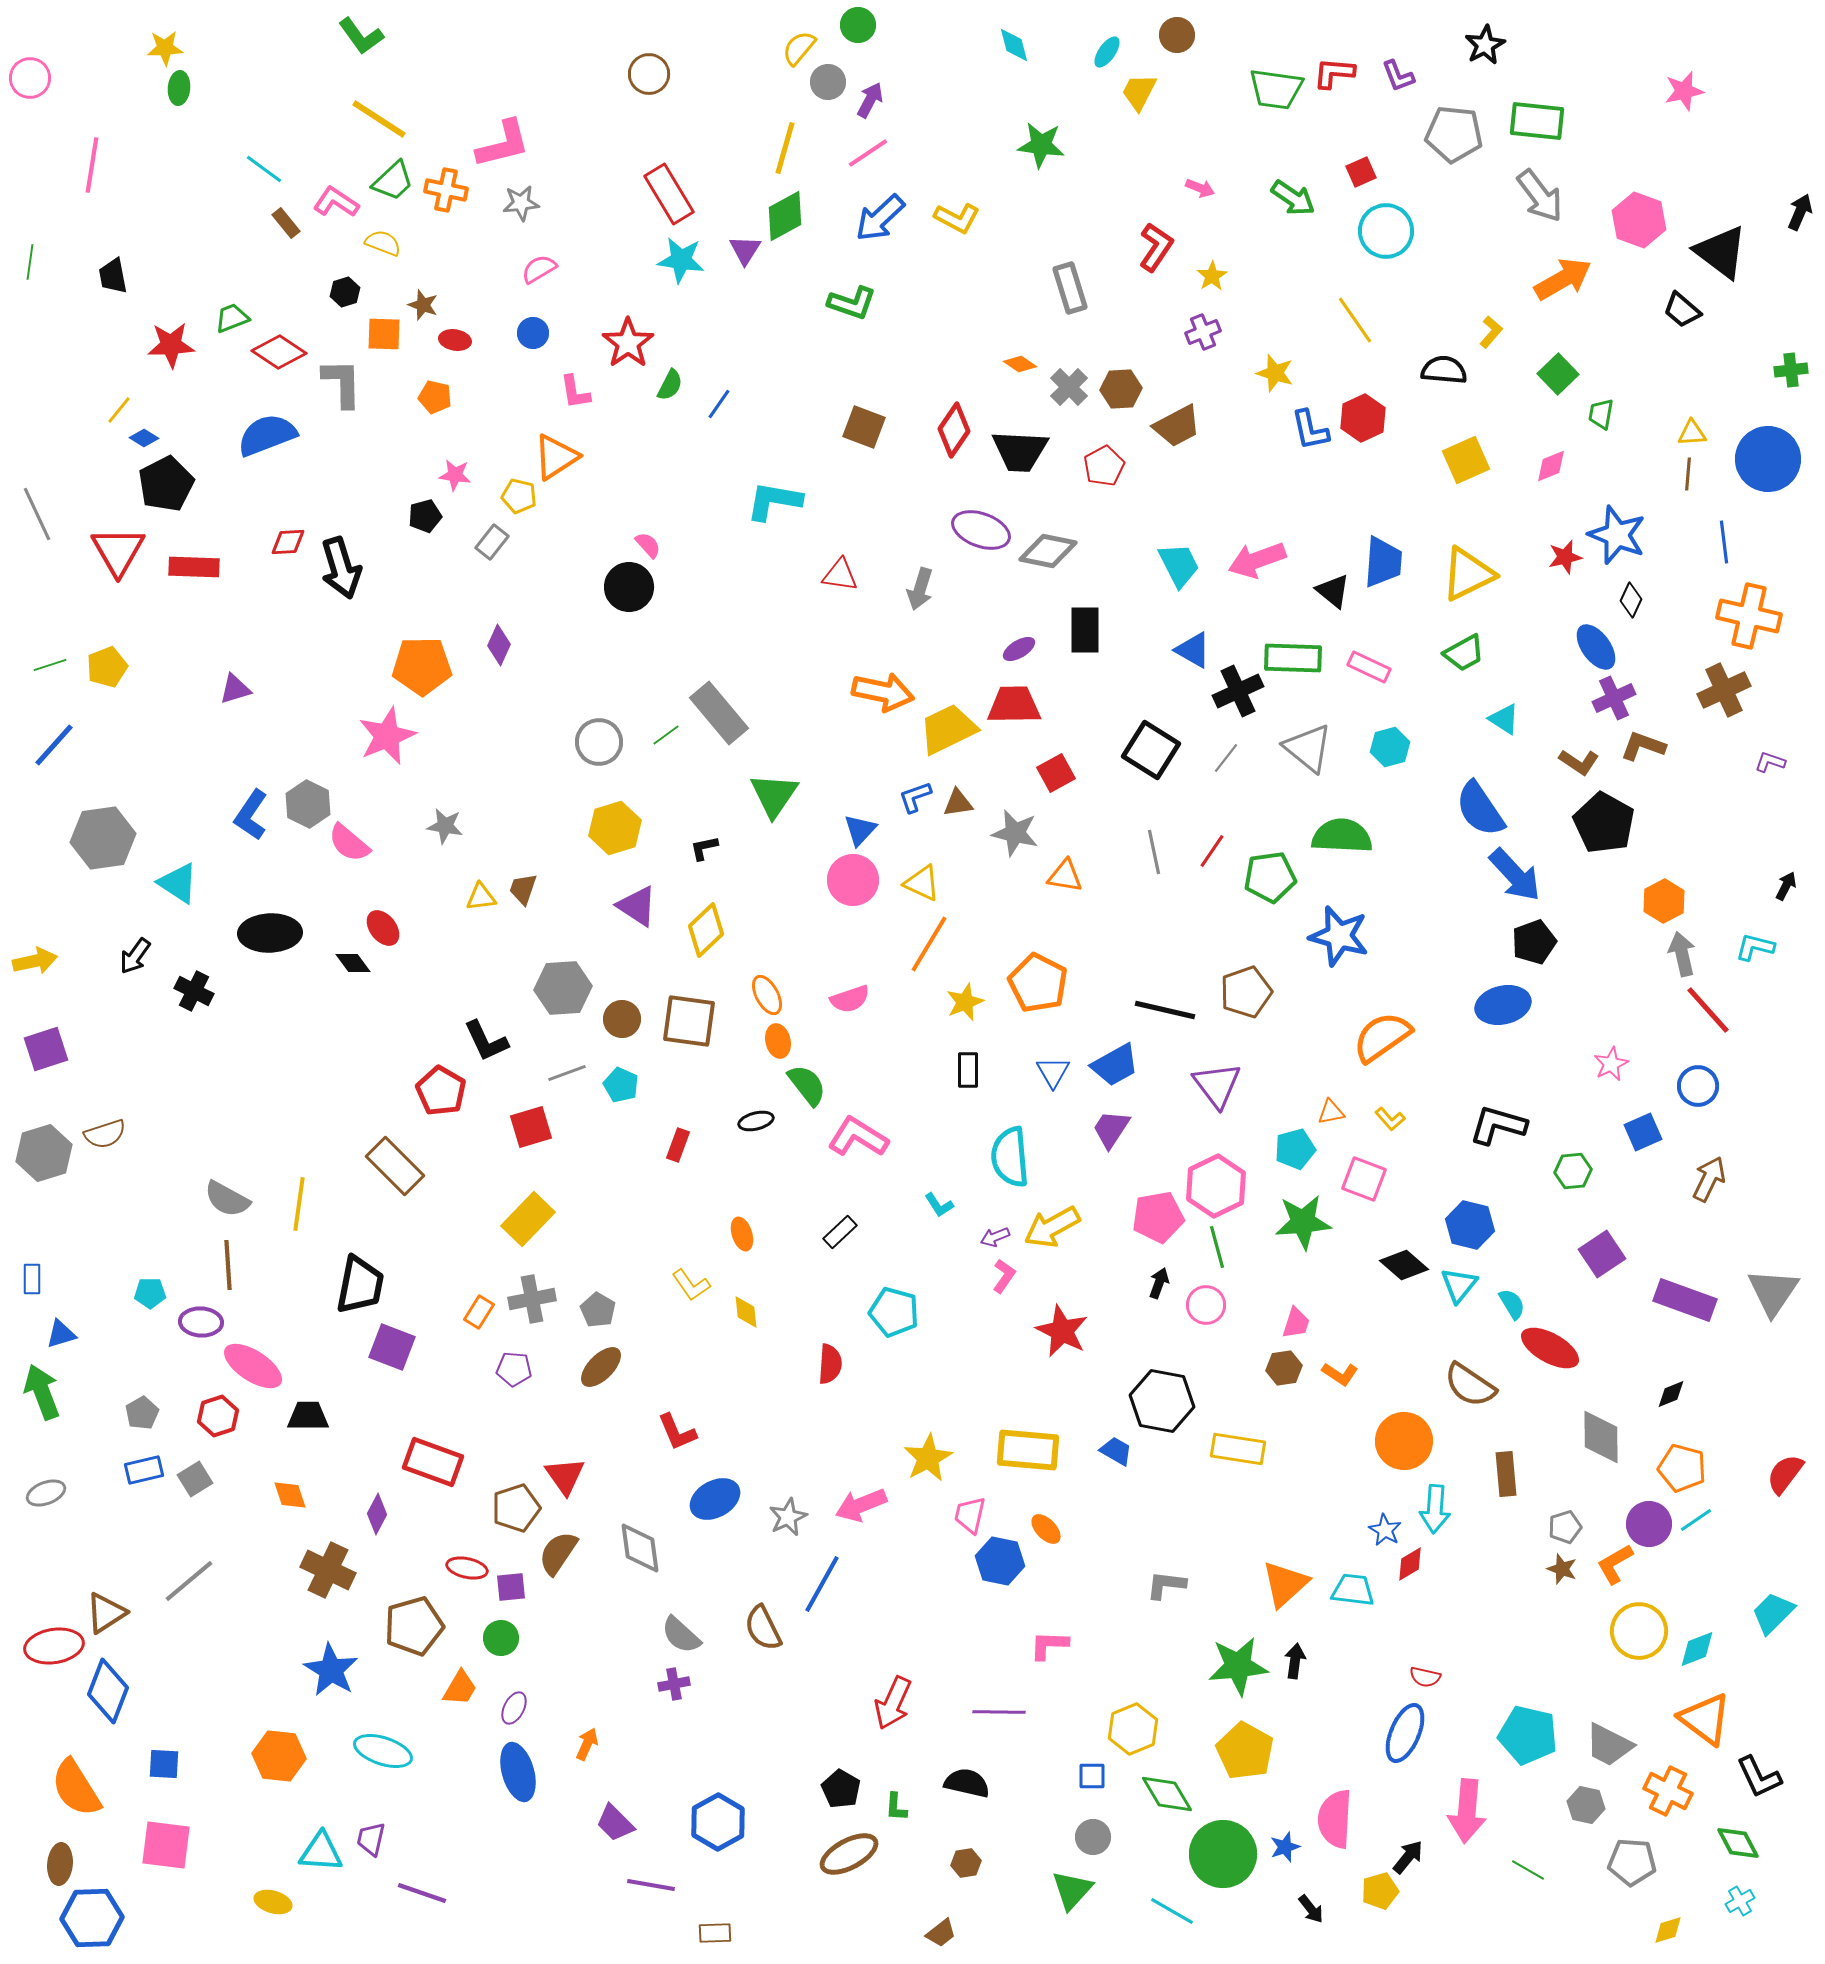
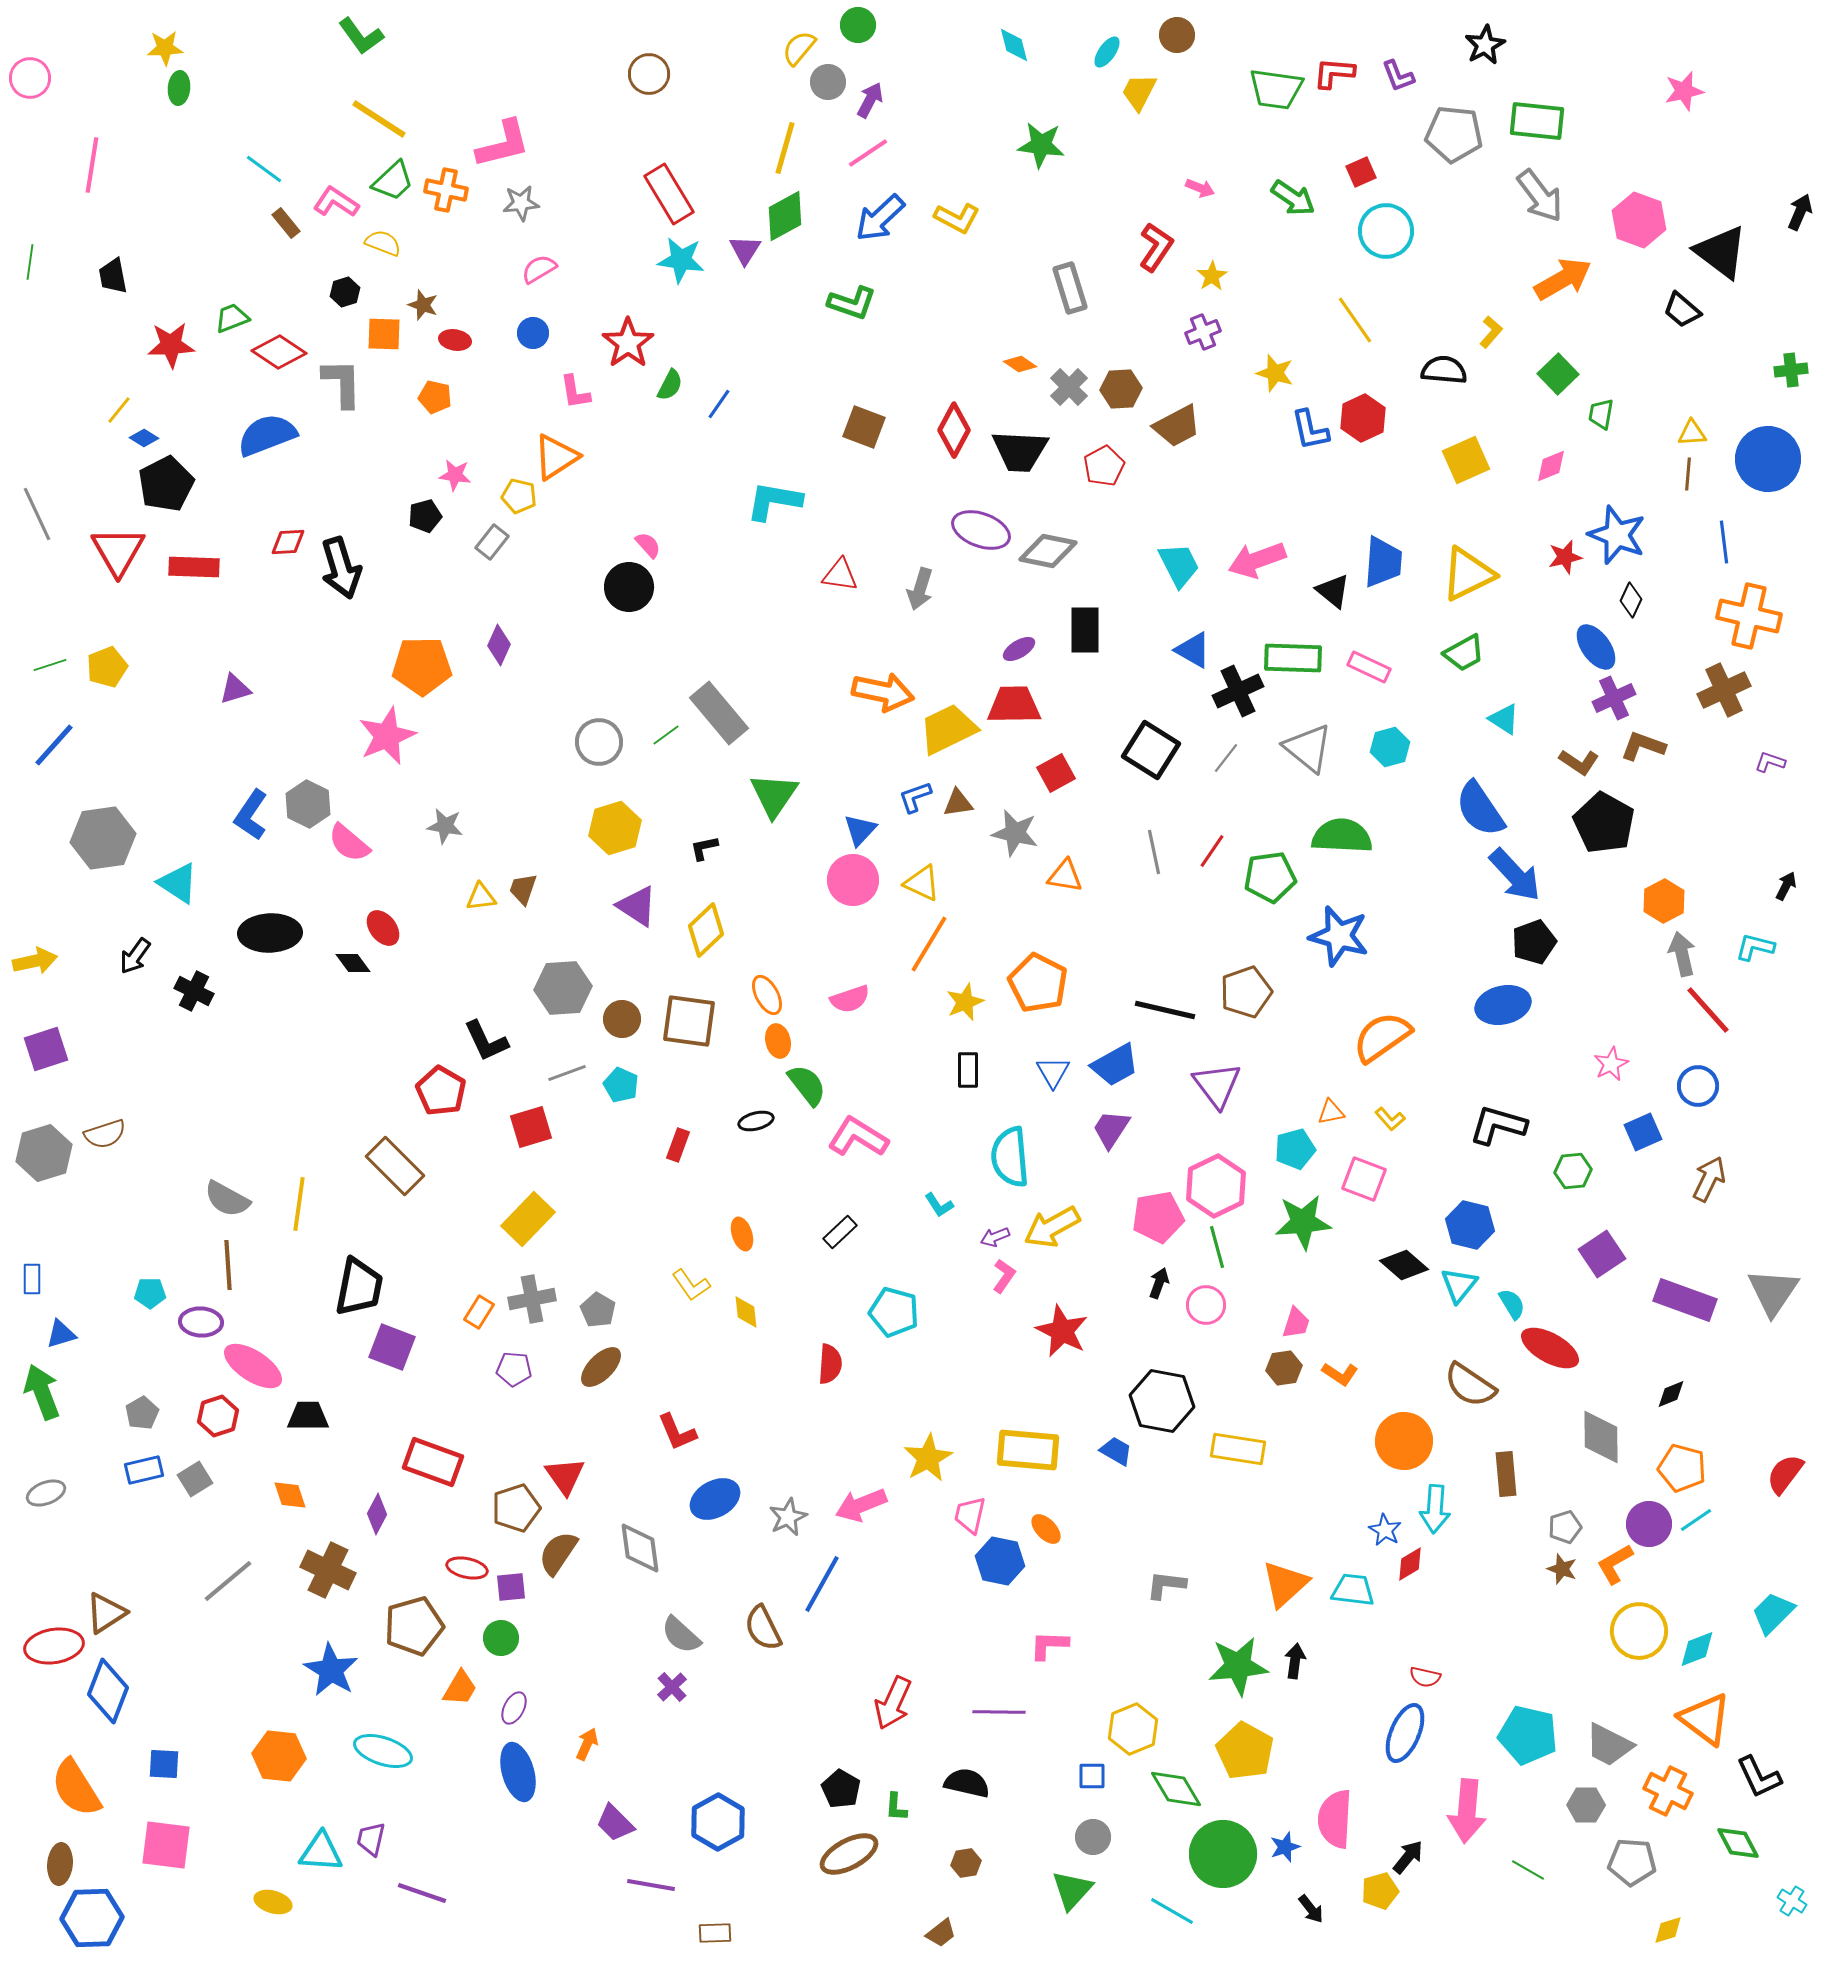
red diamond at (954, 430): rotated 6 degrees counterclockwise
black trapezoid at (360, 1285): moved 1 px left, 2 px down
gray line at (189, 1581): moved 39 px right
purple cross at (674, 1684): moved 2 px left, 3 px down; rotated 32 degrees counterclockwise
green diamond at (1167, 1794): moved 9 px right, 5 px up
gray hexagon at (1586, 1805): rotated 12 degrees counterclockwise
cyan cross at (1740, 1901): moved 52 px right; rotated 28 degrees counterclockwise
